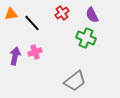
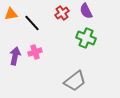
purple semicircle: moved 6 px left, 4 px up
